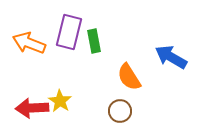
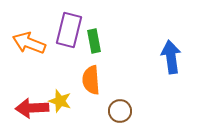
purple rectangle: moved 2 px up
blue arrow: rotated 52 degrees clockwise
orange semicircle: moved 38 px left, 3 px down; rotated 28 degrees clockwise
yellow star: rotated 15 degrees counterclockwise
